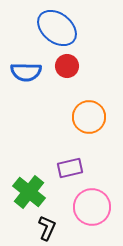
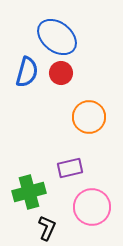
blue ellipse: moved 9 px down
red circle: moved 6 px left, 7 px down
blue semicircle: moved 1 px right; rotated 76 degrees counterclockwise
green cross: rotated 36 degrees clockwise
